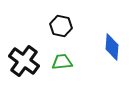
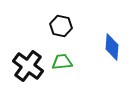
black cross: moved 4 px right, 5 px down
